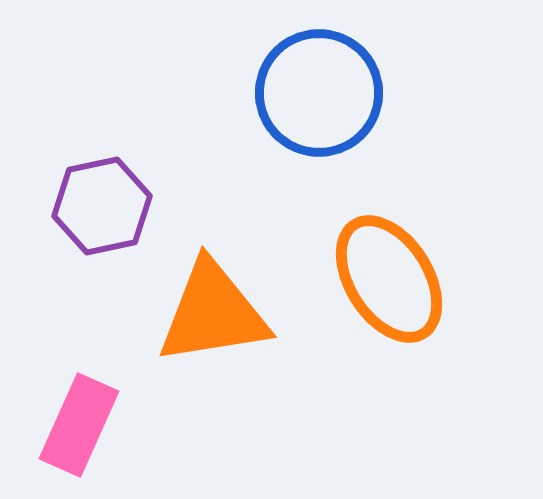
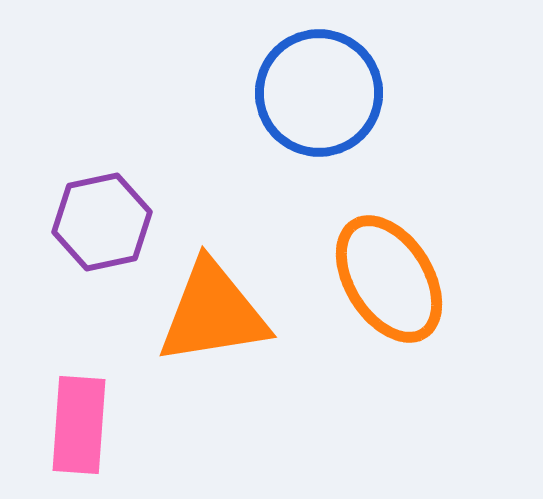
purple hexagon: moved 16 px down
pink rectangle: rotated 20 degrees counterclockwise
